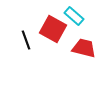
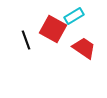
cyan rectangle: rotated 72 degrees counterclockwise
red trapezoid: rotated 20 degrees clockwise
